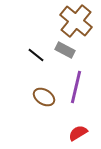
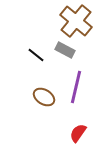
red semicircle: rotated 24 degrees counterclockwise
